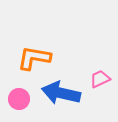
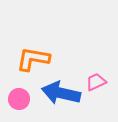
orange L-shape: moved 1 px left, 1 px down
pink trapezoid: moved 4 px left, 3 px down
